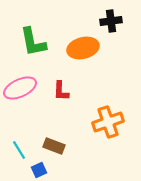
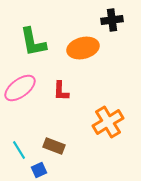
black cross: moved 1 px right, 1 px up
pink ellipse: rotated 12 degrees counterclockwise
orange cross: rotated 12 degrees counterclockwise
